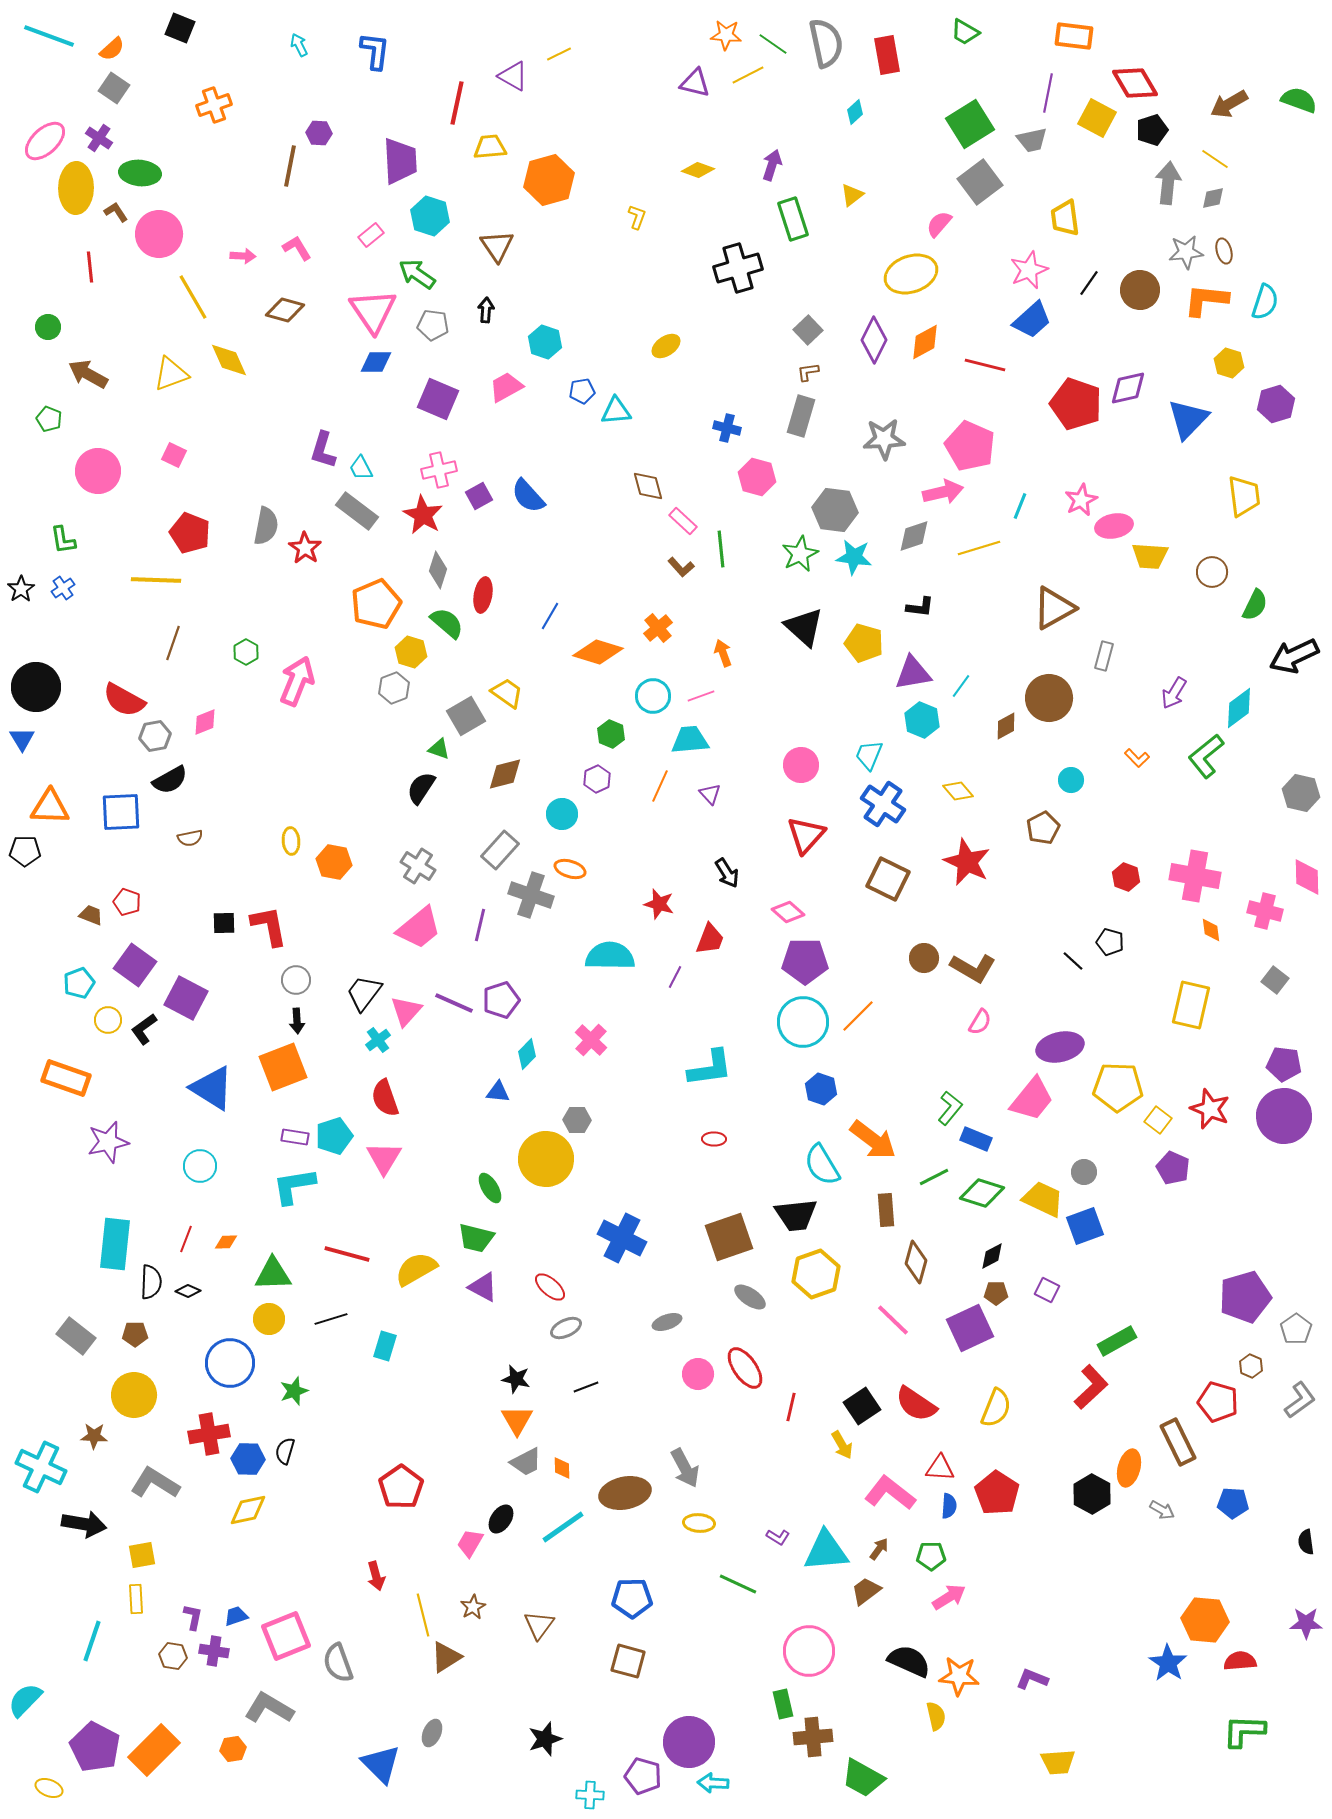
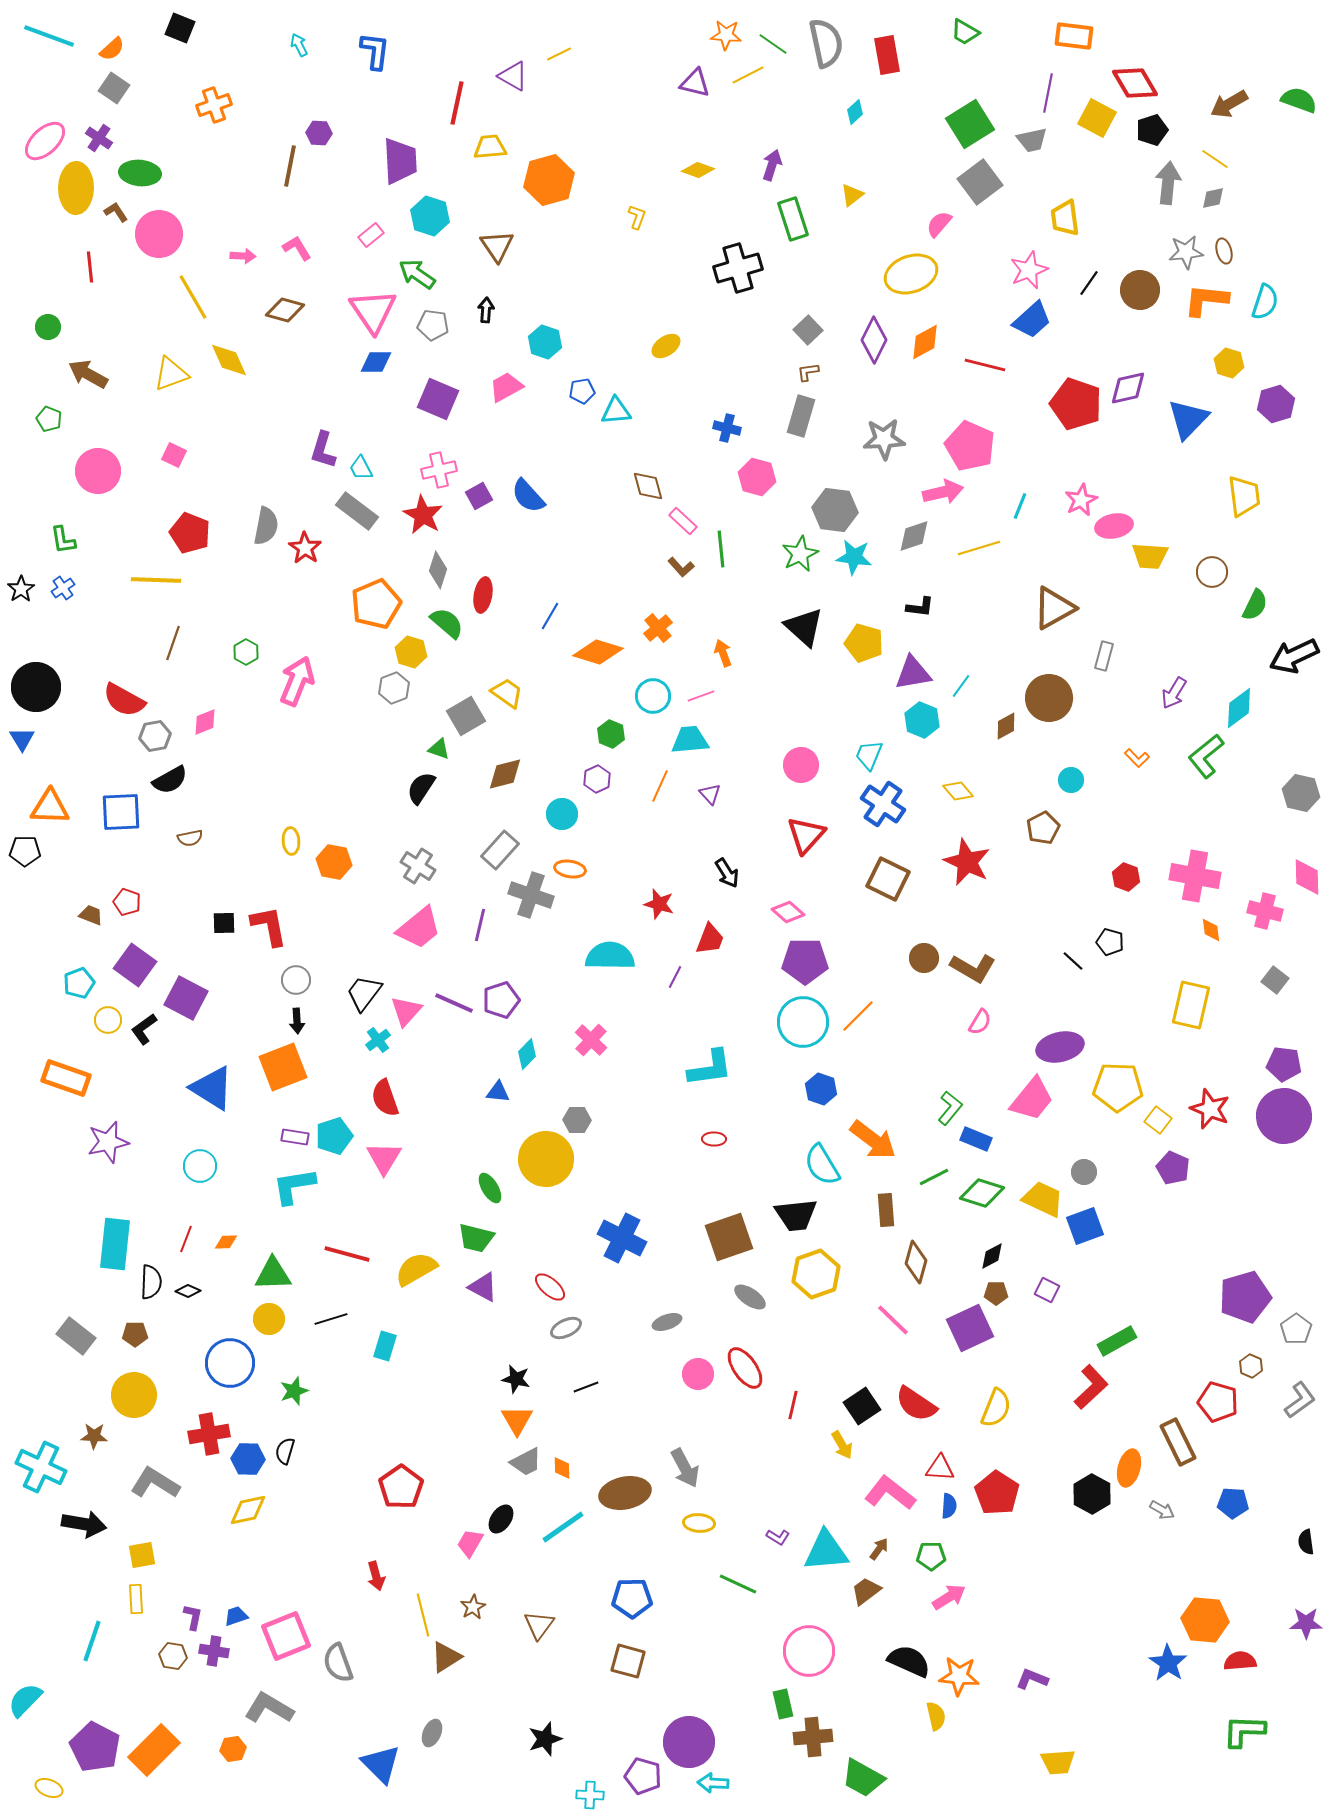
orange ellipse at (570, 869): rotated 8 degrees counterclockwise
red line at (791, 1407): moved 2 px right, 2 px up
